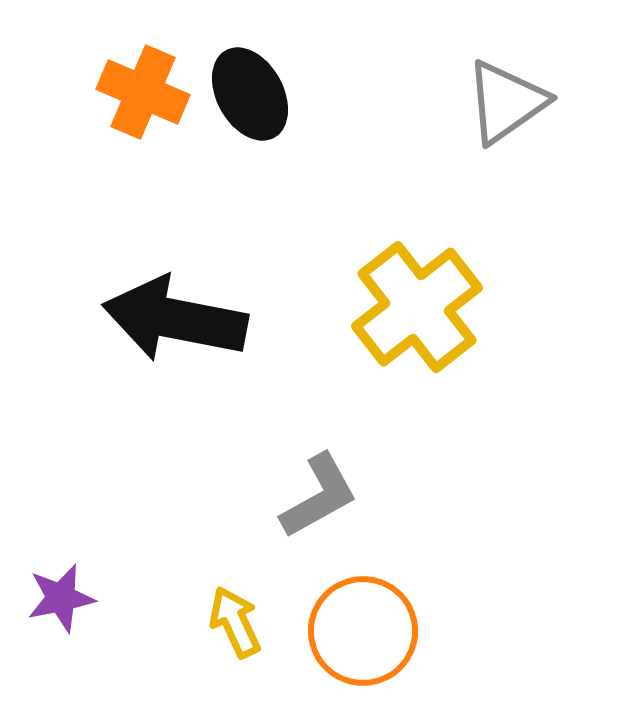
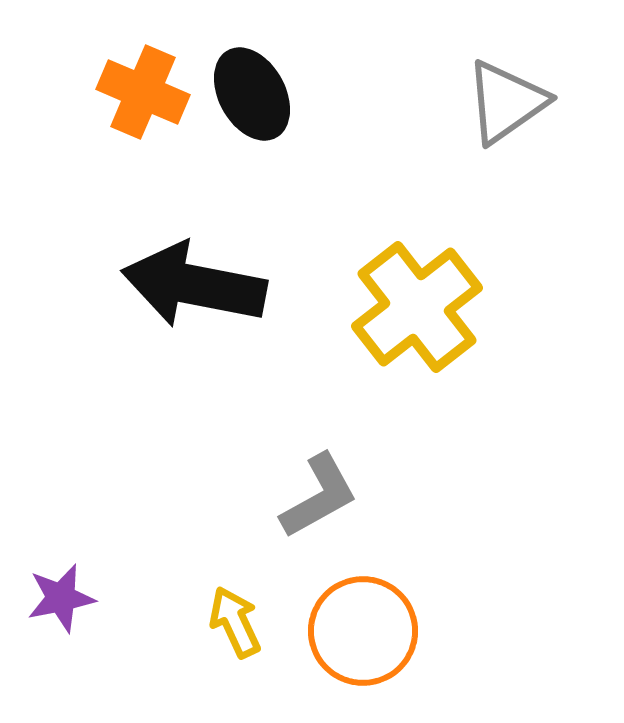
black ellipse: moved 2 px right
black arrow: moved 19 px right, 34 px up
